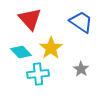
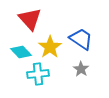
blue trapezoid: moved 17 px down
yellow star: moved 1 px left, 1 px up
